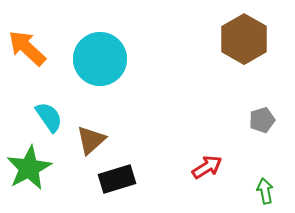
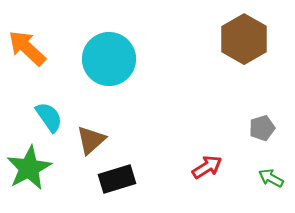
cyan circle: moved 9 px right
gray pentagon: moved 8 px down
green arrow: moved 6 px right, 13 px up; rotated 50 degrees counterclockwise
